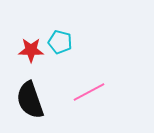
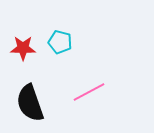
red star: moved 8 px left, 2 px up
black semicircle: moved 3 px down
